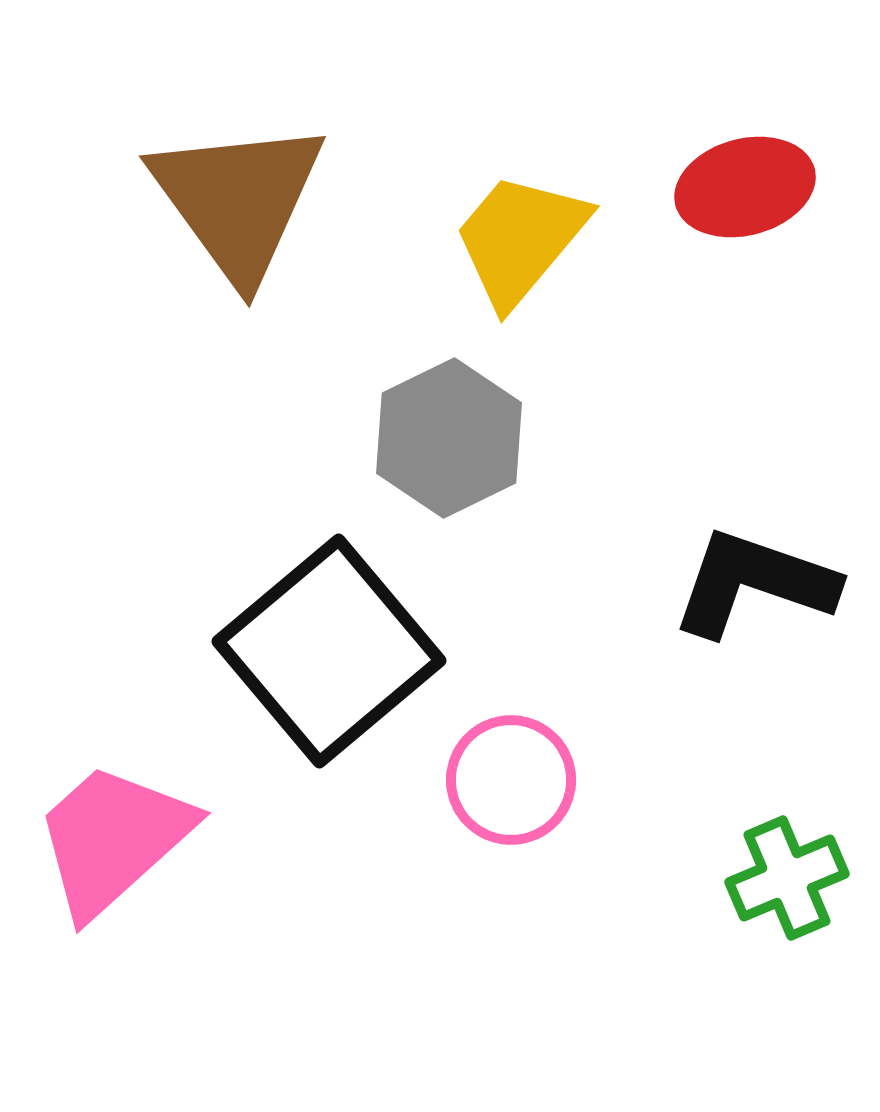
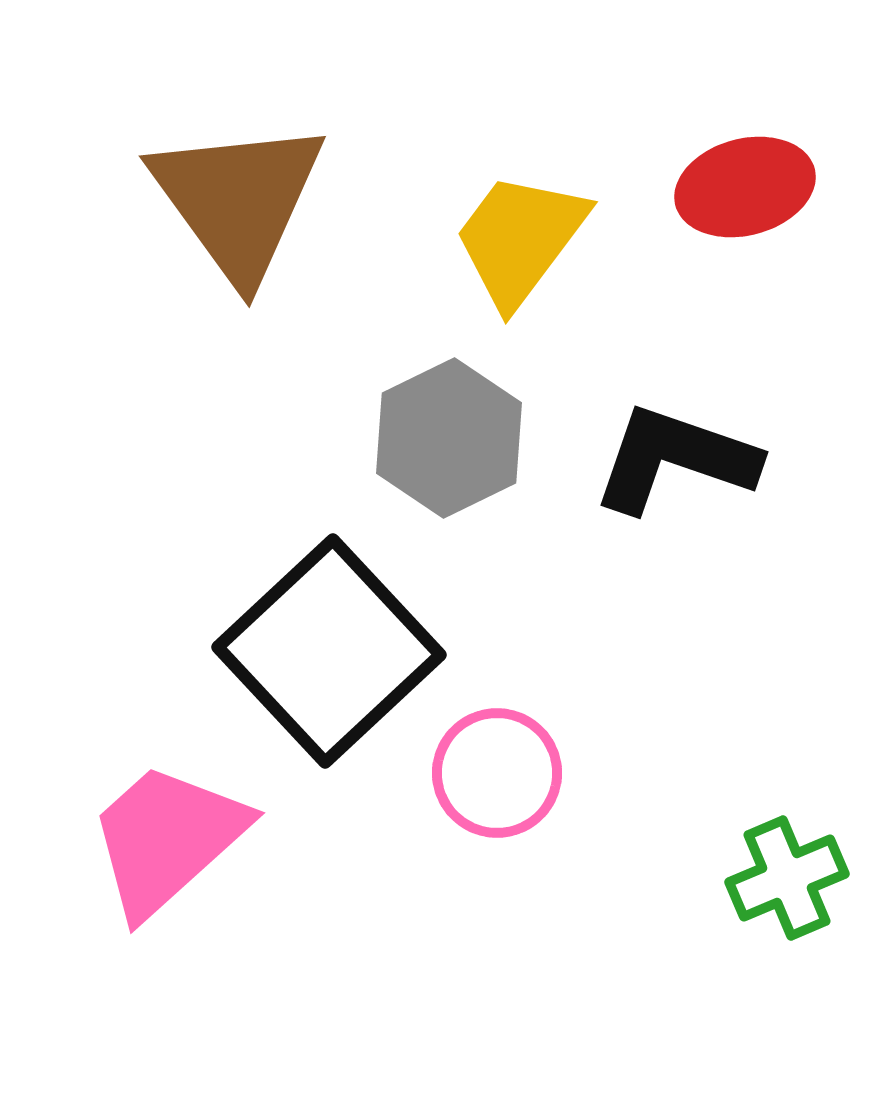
yellow trapezoid: rotated 3 degrees counterclockwise
black L-shape: moved 79 px left, 124 px up
black square: rotated 3 degrees counterclockwise
pink circle: moved 14 px left, 7 px up
pink trapezoid: moved 54 px right
